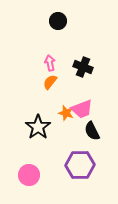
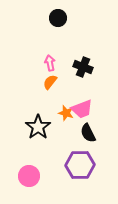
black circle: moved 3 px up
black semicircle: moved 4 px left, 2 px down
pink circle: moved 1 px down
